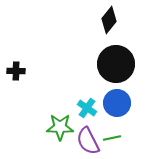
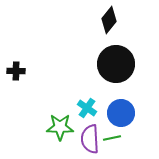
blue circle: moved 4 px right, 10 px down
purple semicircle: moved 2 px right, 2 px up; rotated 24 degrees clockwise
